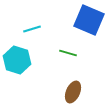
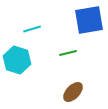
blue square: rotated 32 degrees counterclockwise
green line: rotated 30 degrees counterclockwise
brown ellipse: rotated 20 degrees clockwise
